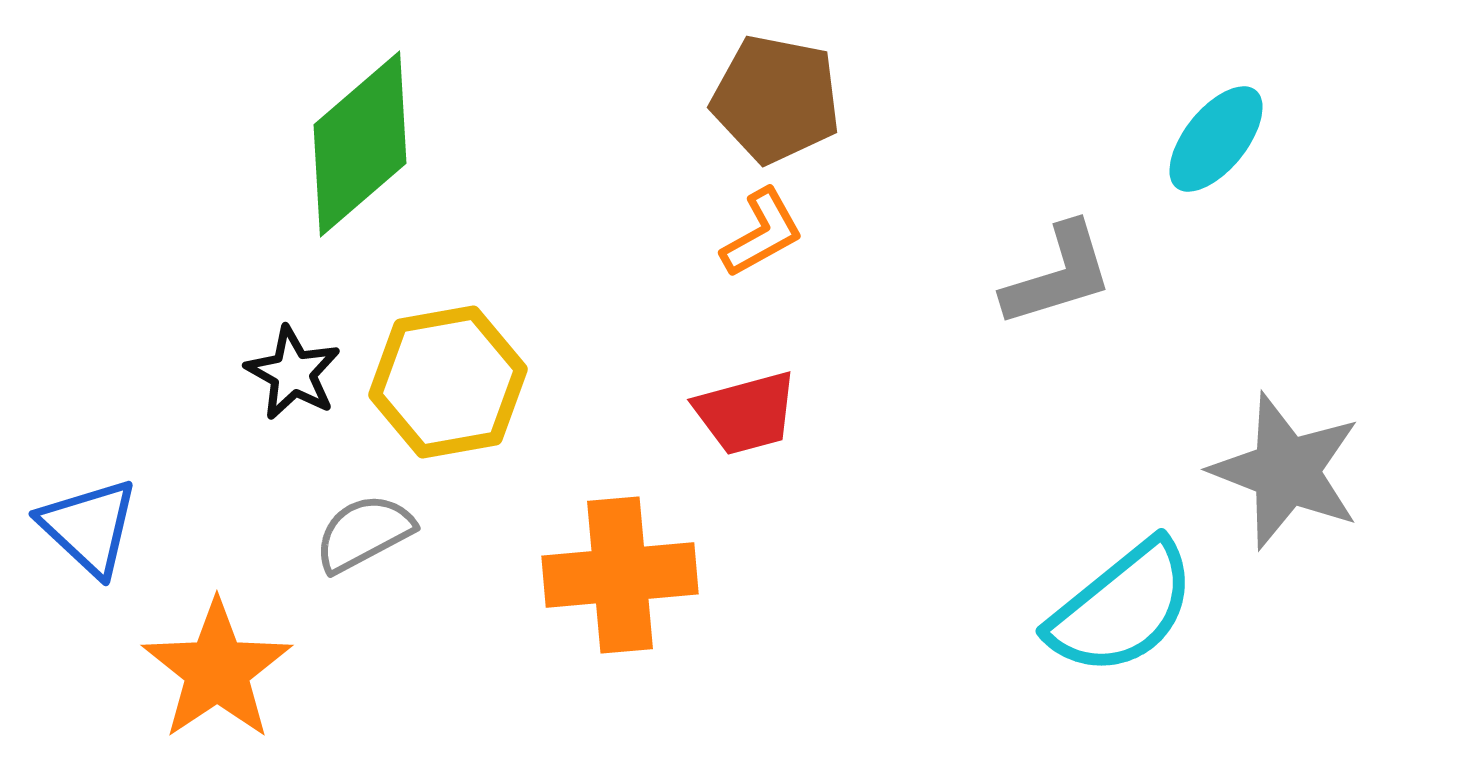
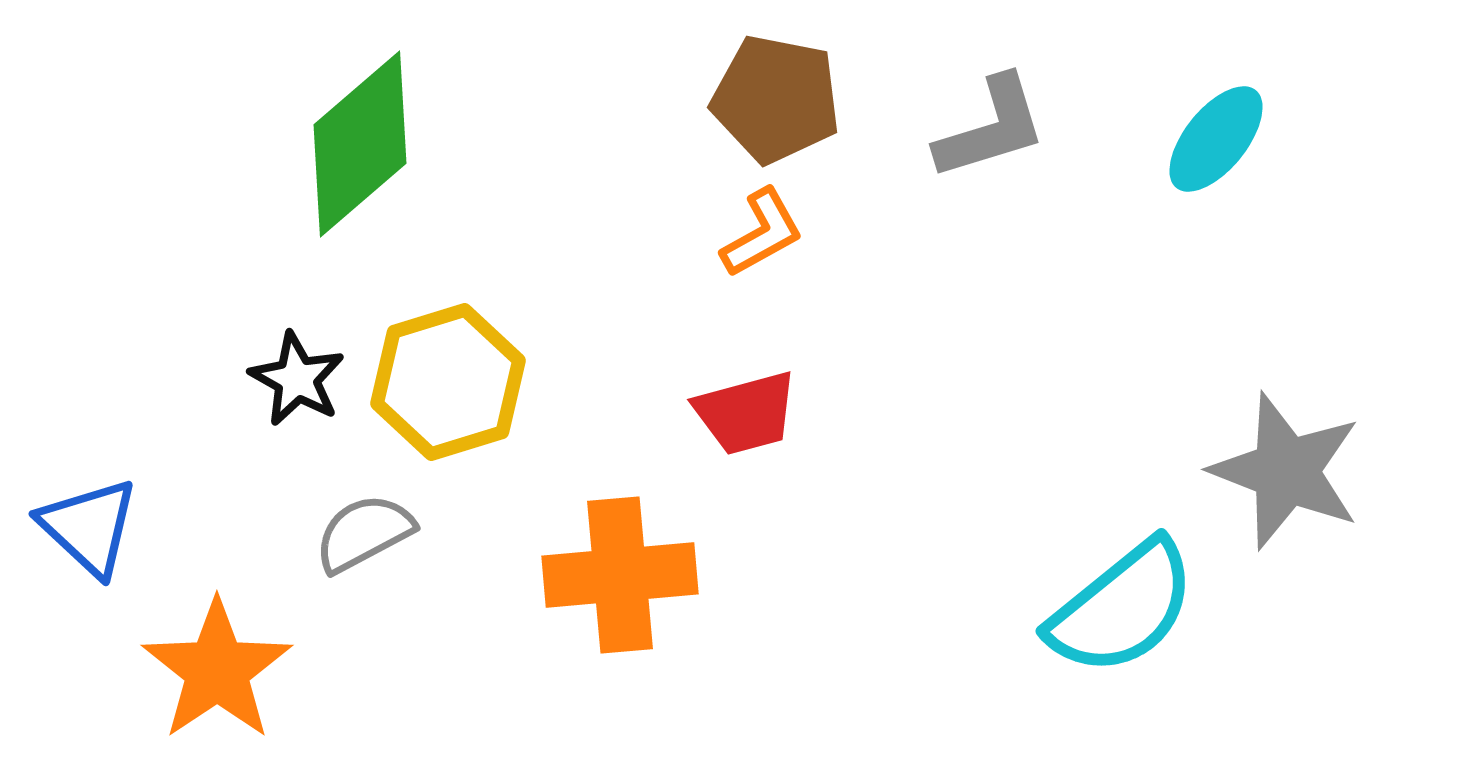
gray L-shape: moved 67 px left, 147 px up
black star: moved 4 px right, 6 px down
yellow hexagon: rotated 7 degrees counterclockwise
